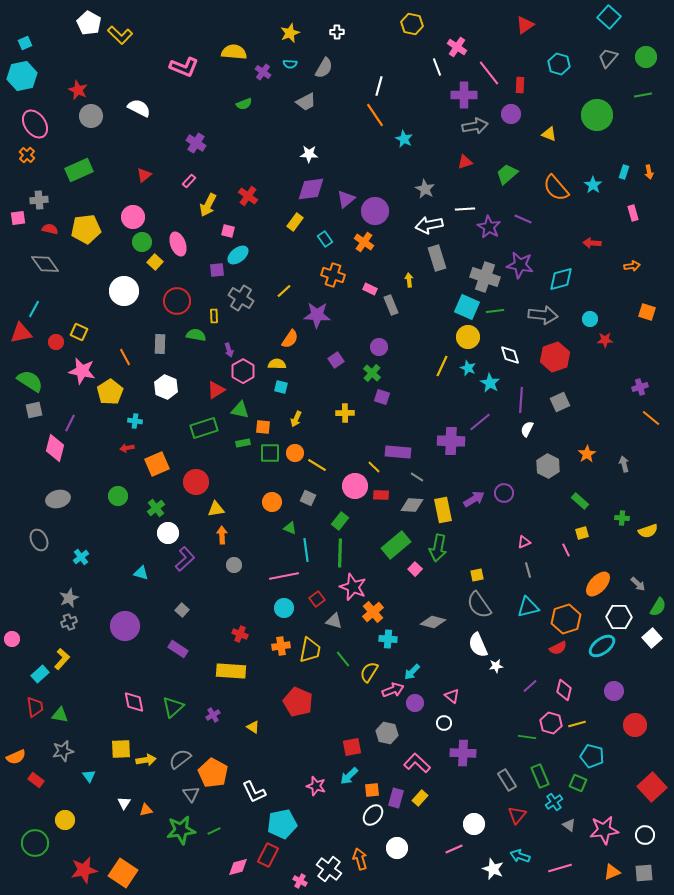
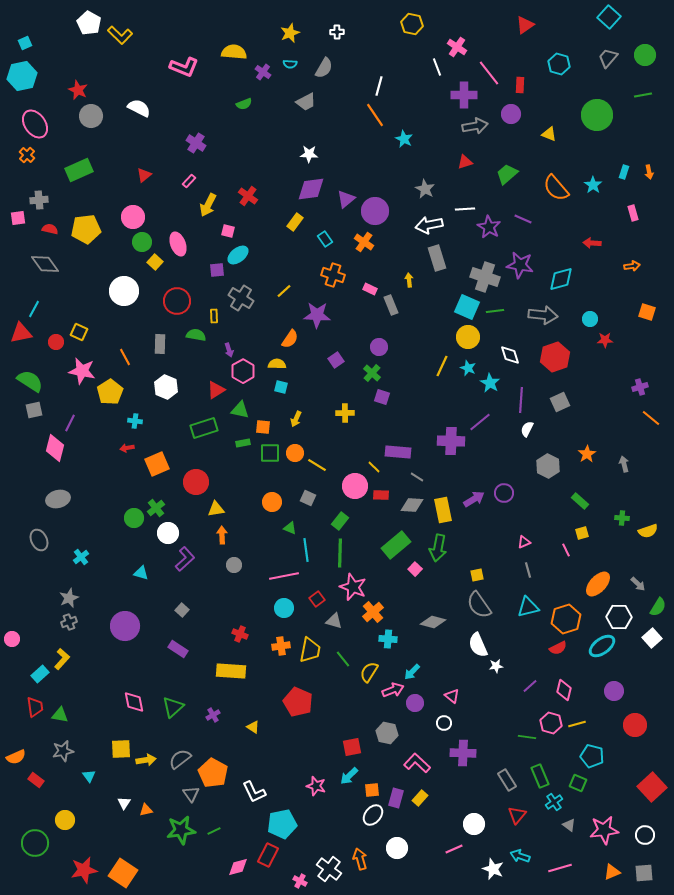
green circle at (646, 57): moved 1 px left, 2 px up
green circle at (118, 496): moved 16 px right, 22 px down
